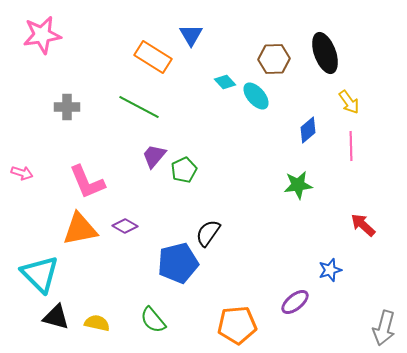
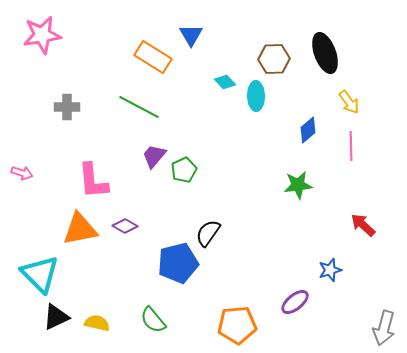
cyan ellipse: rotated 40 degrees clockwise
pink L-shape: moved 6 px right, 1 px up; rotated 18 degrees clockwise
black triangle: rotated 40 degrees counterclockwise
